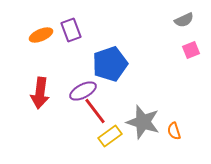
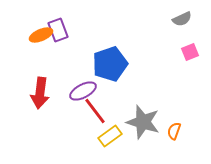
gray semicircle: moved 2 px left, 1 px up
purple rectangle: moved 13 px left
pink square: moved 1 px left, 2 px down
orange semicircle: rotated 36 degrees clockwise
